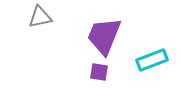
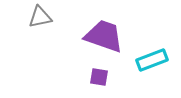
purple trapezoid: rotated 87 degrees clockwise
purple square: moved 5 px down
